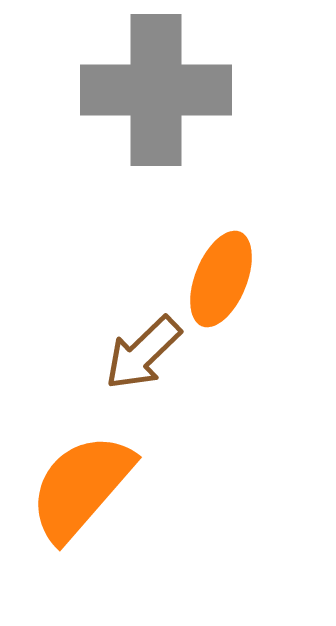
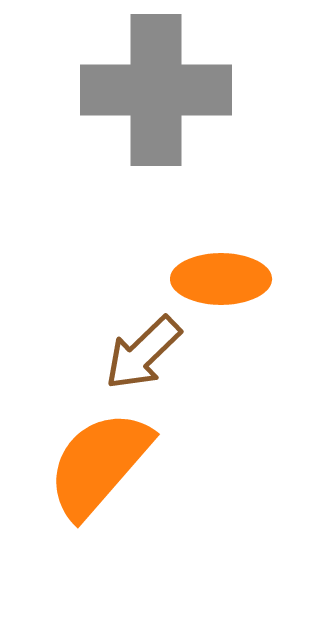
orange ellipse: rotated 68 degrees clockwise
orange semicircle: moved 18 px right, 23 px up
